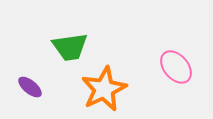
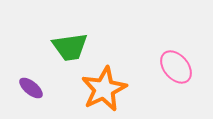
purple ellipse: moved 1 px right, 1 px down
